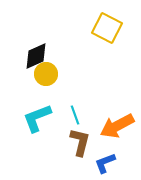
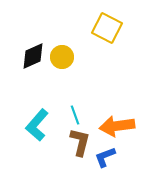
black diamond: moved 3 px left
yellow circle: moved 16 px right, 17 px up
cyan L-shape: moved 7 px down; rotated 28 degrees counterclockwise
orange arrow: rotated 20 degrees clockwise
blue L-shape: moved 6 px up
